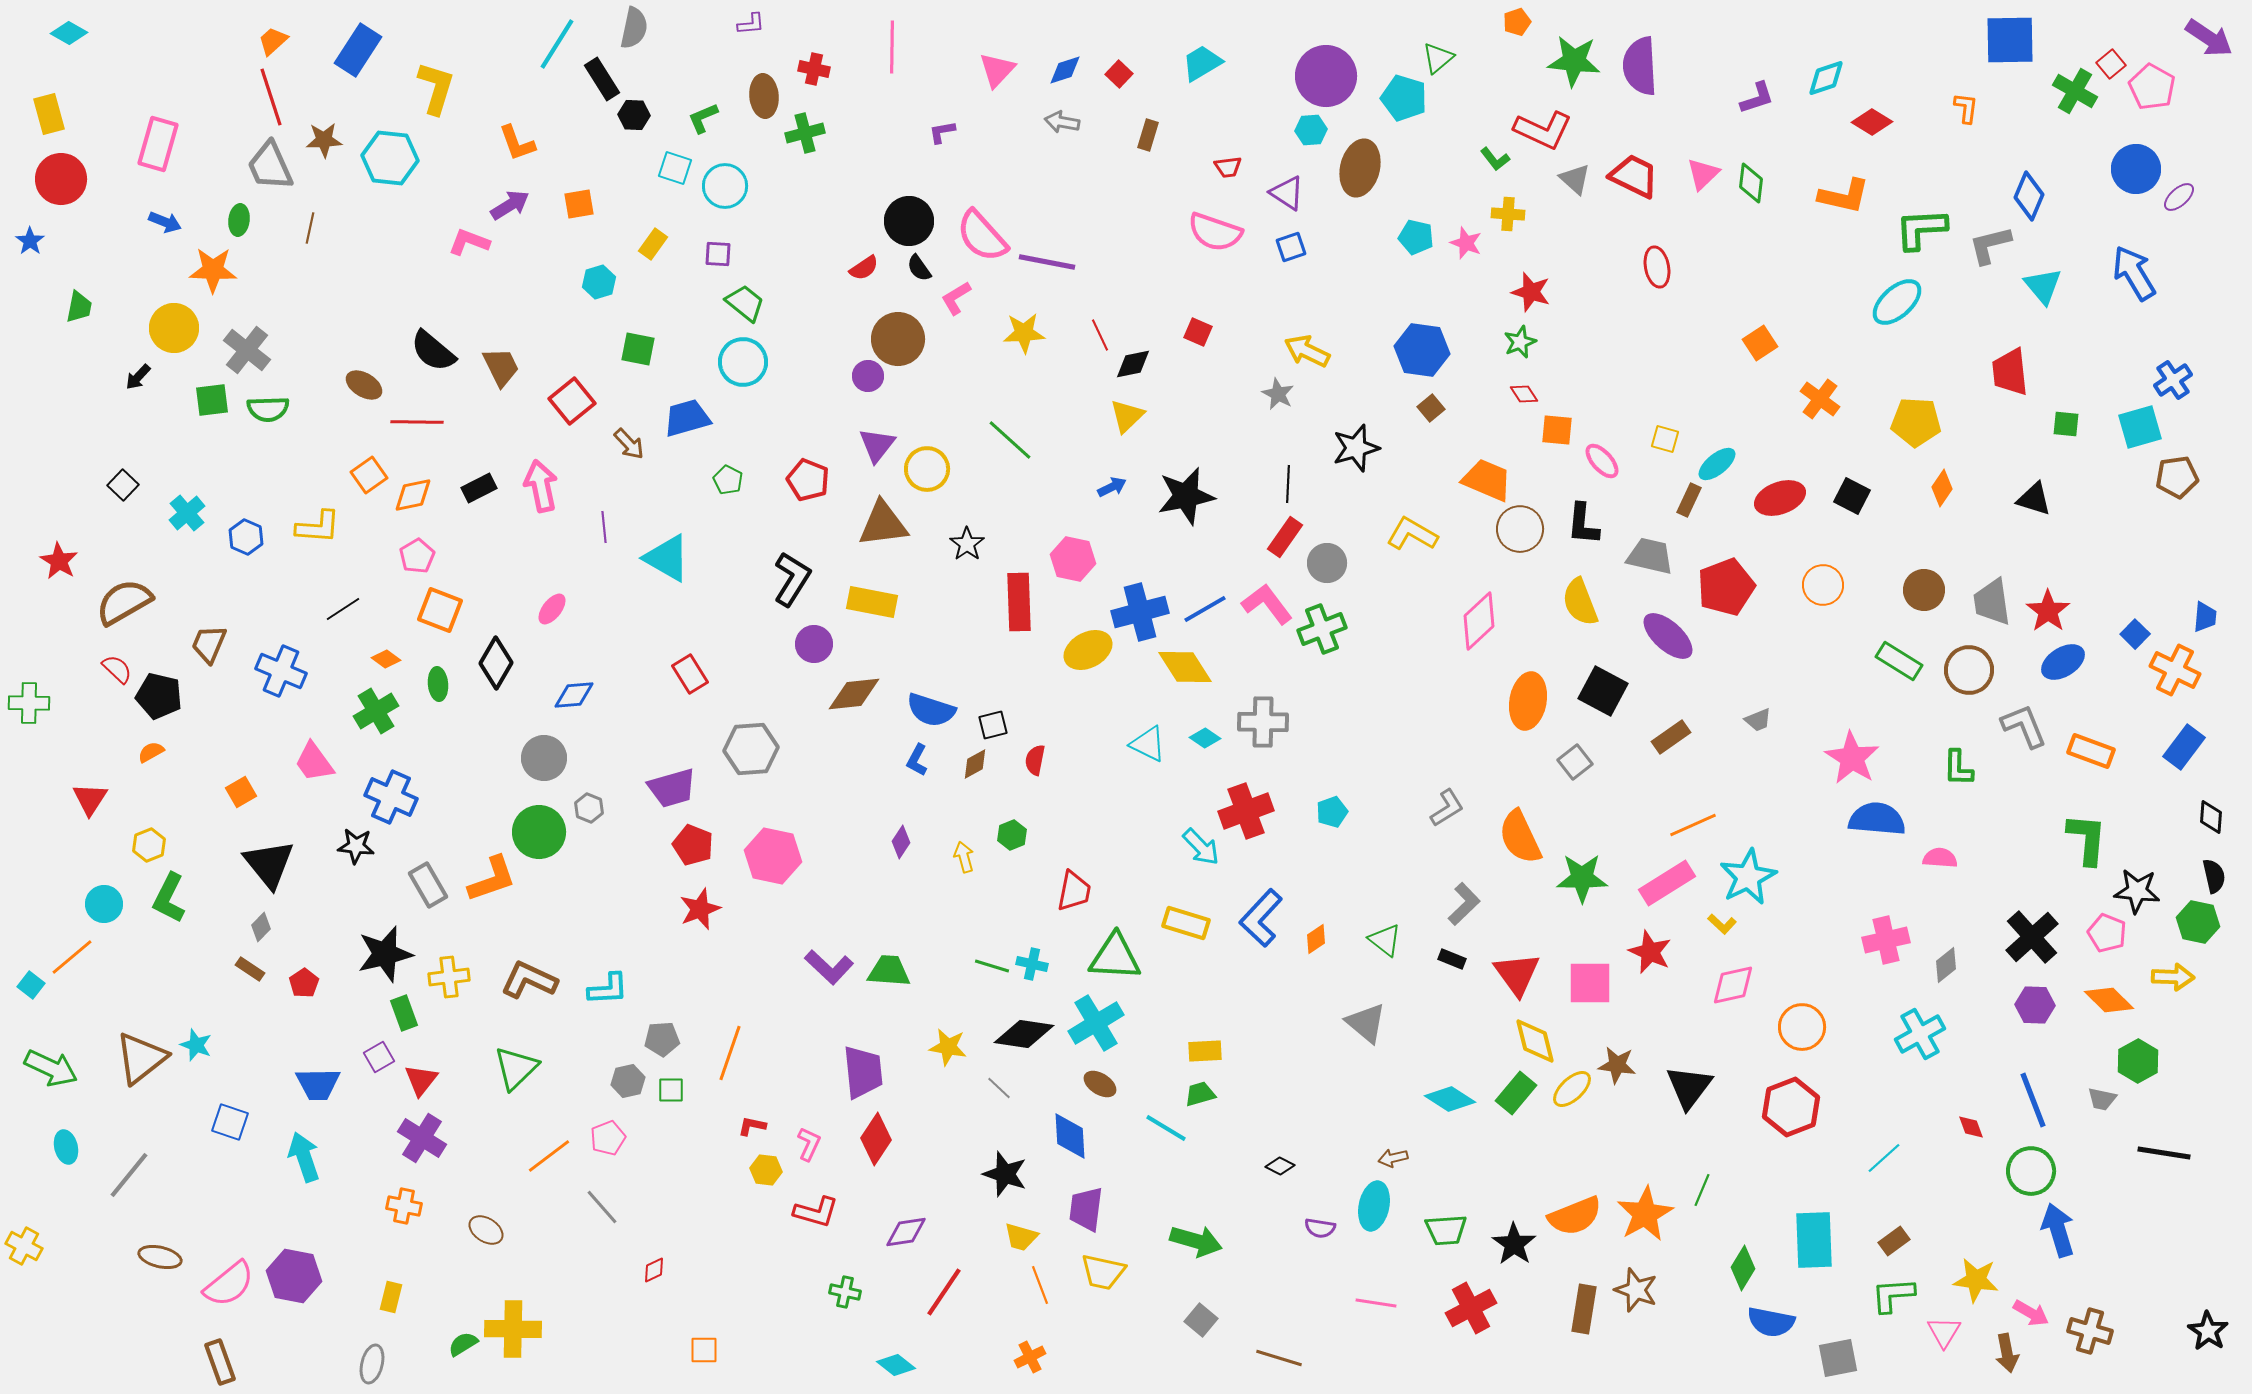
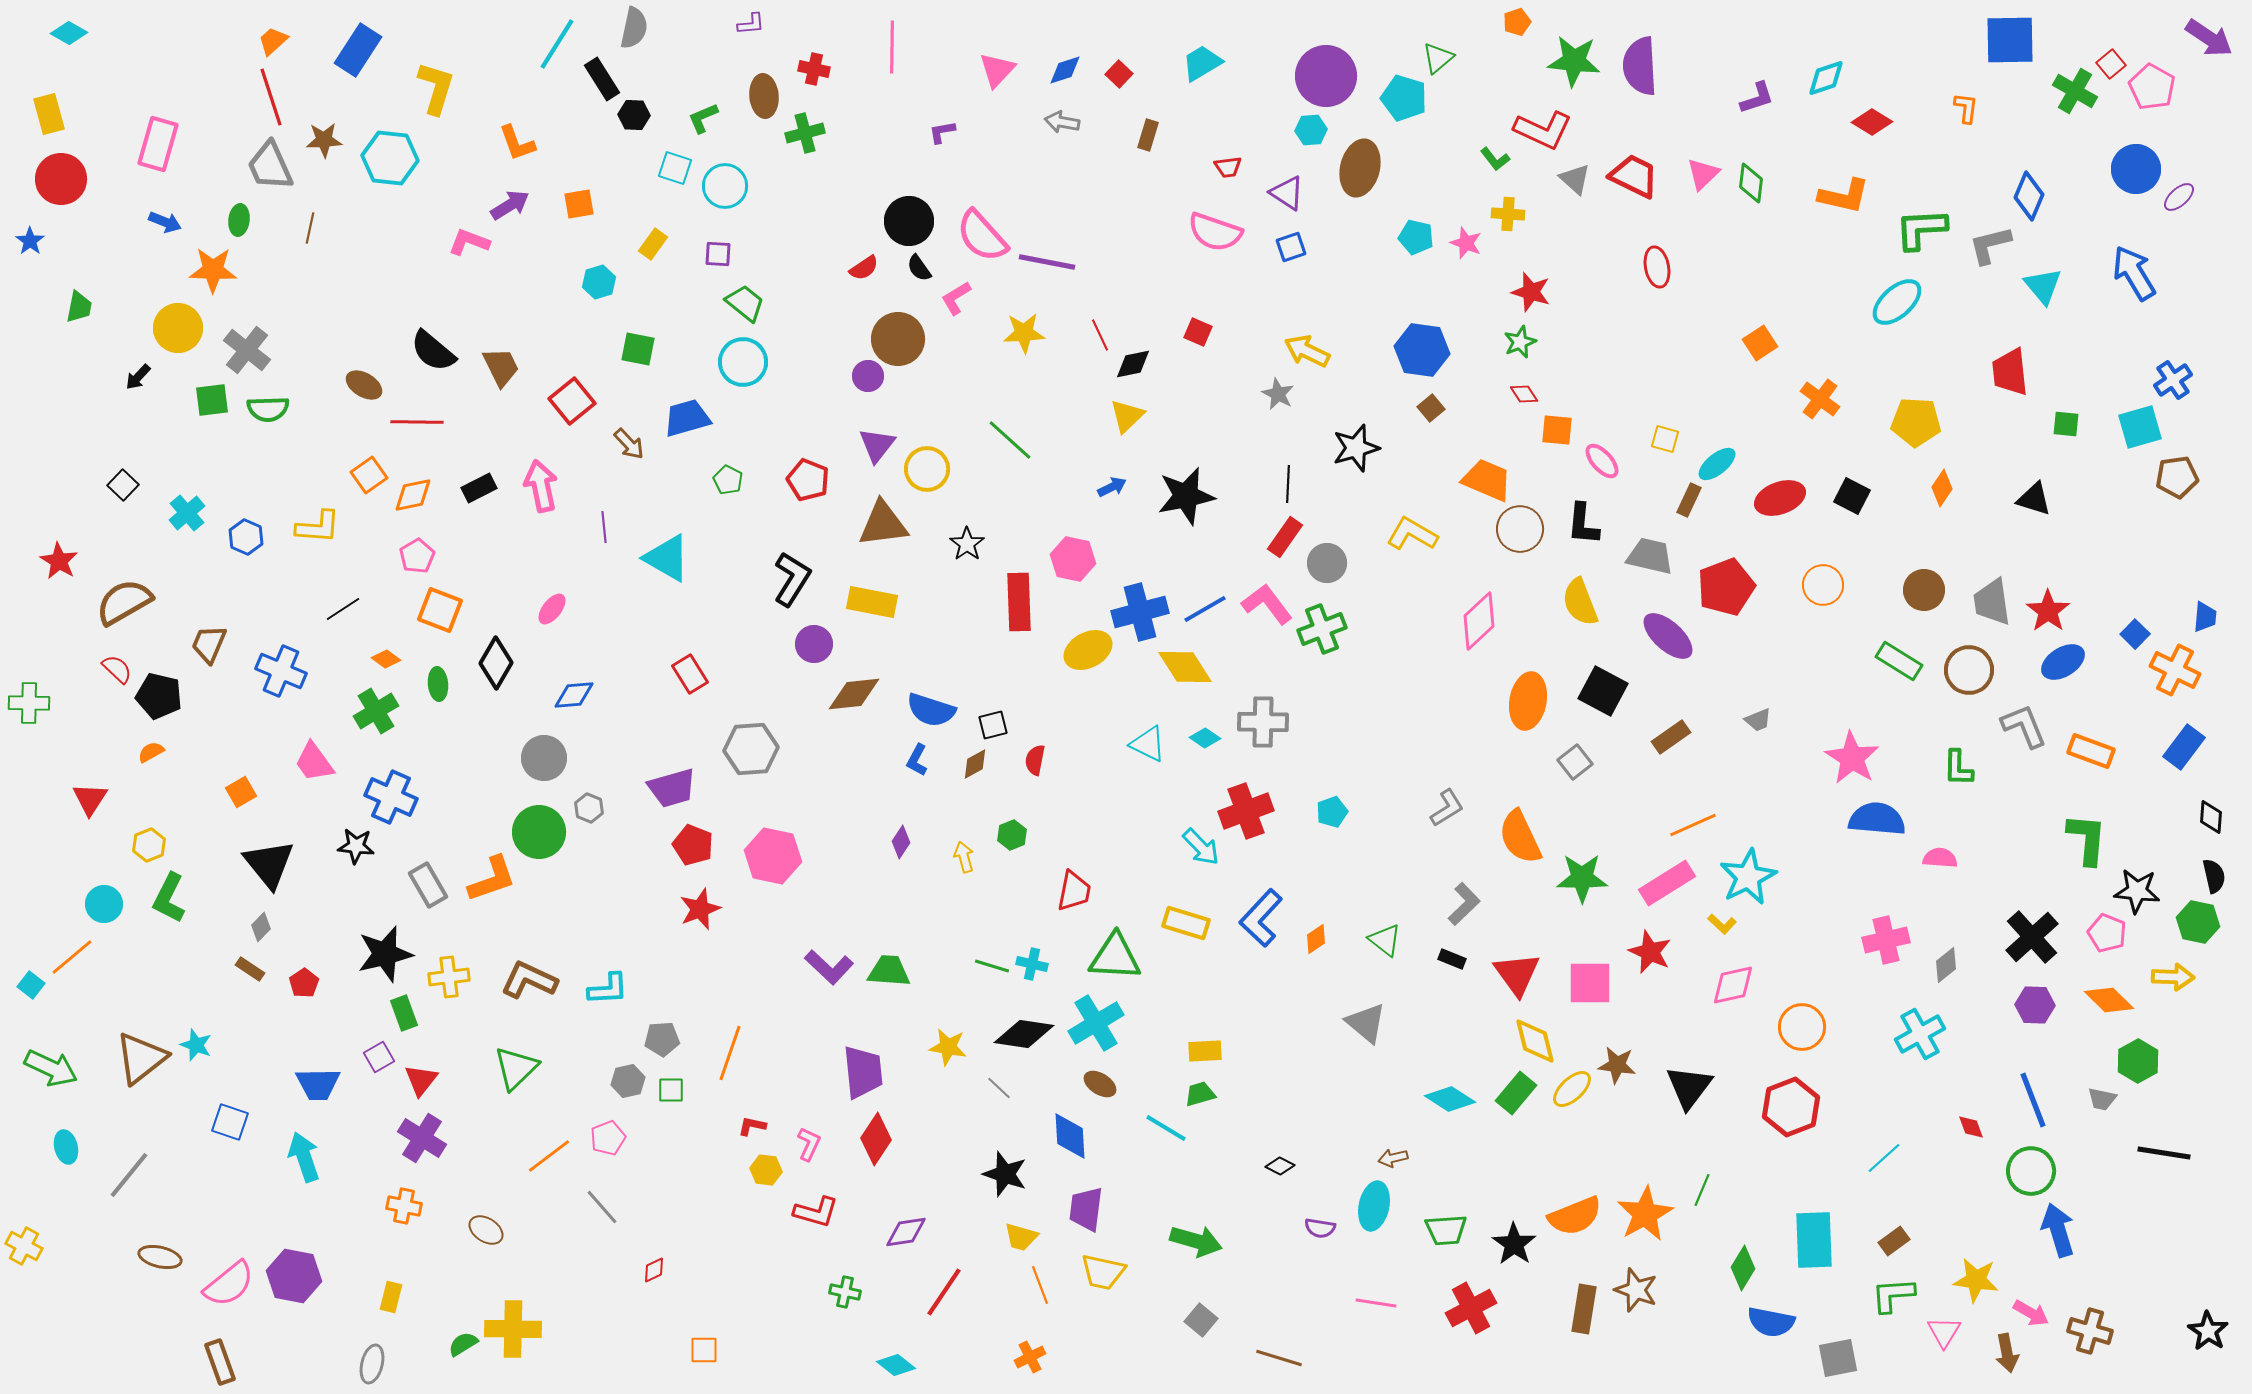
yellow circle at (174, 328): moved 4 px right
